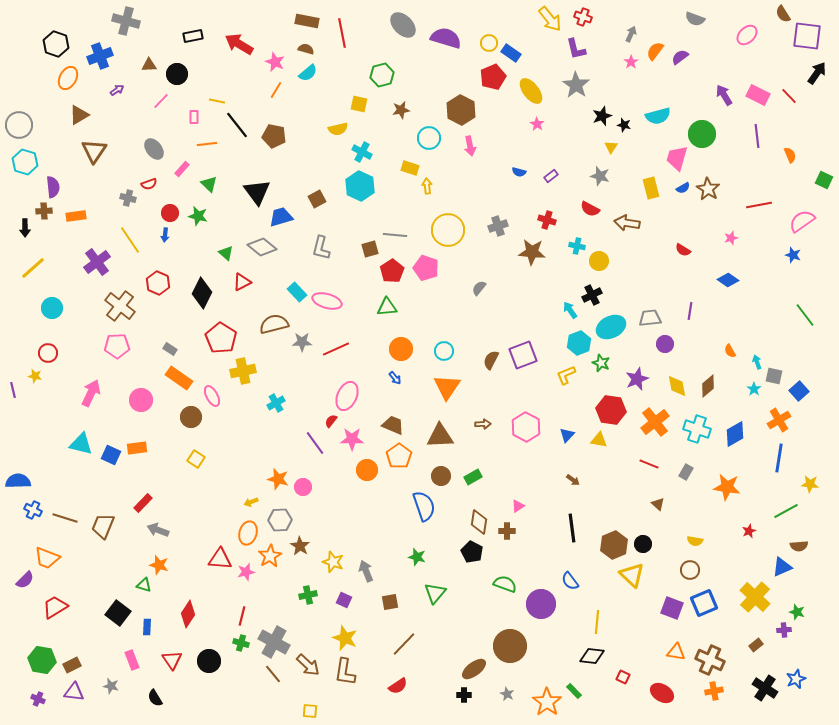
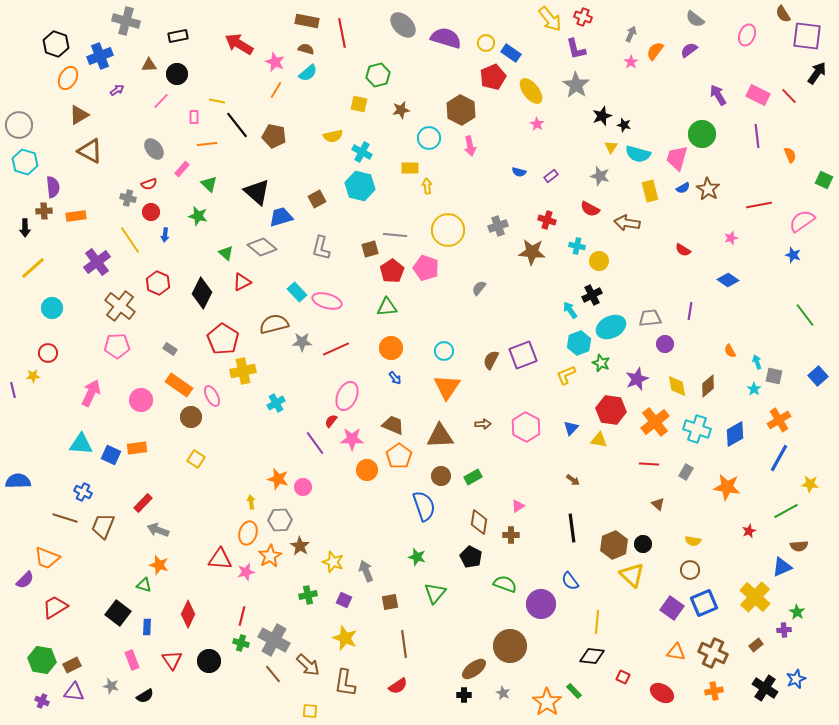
gray semicircle at (695, 19): rotated 18 degrees clockwise
pink ellipse at (747, 35): rotated 25 degrees counterclockwise
black rectangle at (193, 36): moved 15 px left
yellow circle at (489, 43): moved 3 px left
purple semicircle at (680, 57): moved 9 px right, 7 px up
green hexagon at (382, 75): moved 4 px left
purple arrow at (724, 95): moved 6 px left
cyan semicircle at (658, 116): moved 20 px left, 38 px down; rotated 30 degrees clockwise
yellow semicircle at (338, 129): moved 5 px left, 7 px down
brown triangle at (94, 151): moved 4 px left; rotated 36 degrees counterclockwise
yellow rectangle at (410, 168): rotated 18 degrees counterclockwise
cyan hexagon at (360, 186): rotated 12 degrees counterclockwise
yellow rectangle at (651, 188): moved 1 px left, 3 px down
black triangle at (257, 192): rotated 12 degrees counterclockwise
red circle at (170, 213): moved 19 px left, 1 px up
red pentagon at (221, 338): moved 2 px right, 1 px down
orange circle at (401, 349): moved 10 px left, 1 px up
yellow star at (35, 376): moved 2 px left; rotated 16 degrees counterclockwise
orange rectangle at (179, 378): moved 7 px down
blue square at (799, 391): moved 19 px right, 15 px up
blue triangle at (567, 435): moved 4 px right, 7 px up
cyan triangle at (81, 444): rotated 10 degrees counterclockwise
blue line at (779, 458): rotated 20 degrees clockwise
red line at (649, 464): rotated 18 degrees counterclockwise
yellow arrow at (251, 502): rotated 104 degrees clockwise
blue cross at (33, 510): moved 50 px right, 18 px up
brown cross at (507, 531): moved 4 px right, 4 px down
yellow semicircle at (695, 541): moved 2 px left
black pentagon at (472, 552): moved 1 px left, 5 px down
purple square at (672, 608): rotated 15 degrees clockwise
green star at (797, 612): rotated 14 degrees clockwise
red diamond at (188, 614): rotated 8 degrees counterclockwise
gray cross at (274, 642): moved 2 px up
brown line at (404, 644): rotated 52 degrees counterclockwise
brown cross at (710, 660): moved 3 px right, 7 px up
brown L-shape at (345, 672): moved 11 px down
gray star at (507, 694): moved 4 px left, 1 px up
black semicircle at (155, 698): moved 10 px left, 2 px up; rotated 90 degrees counterclockwise
purple cross at (38, 699): moved 4 px right, 2 px down
